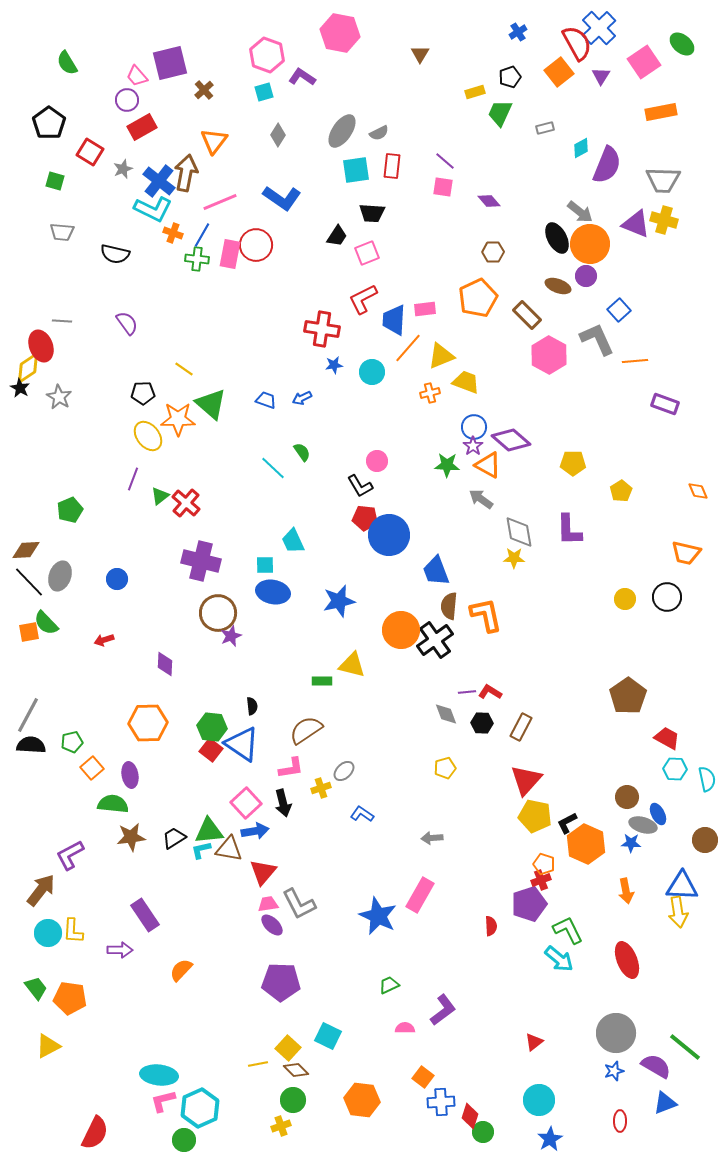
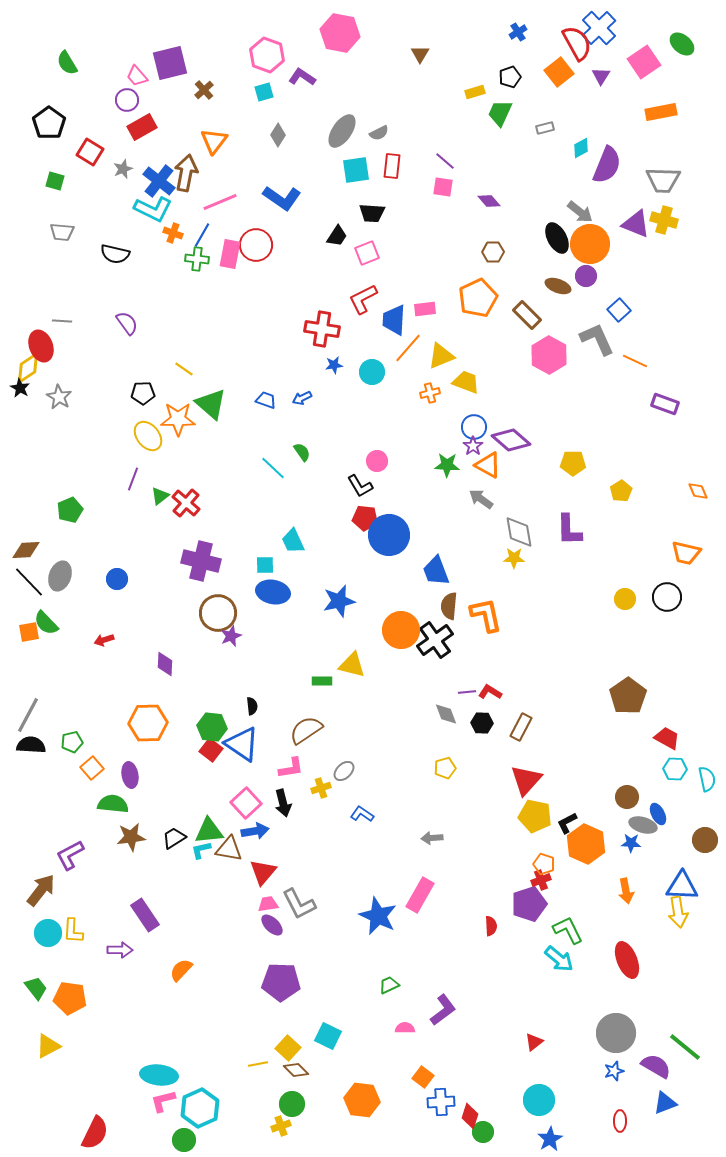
orange line at (635, 361): rotated 30 degrees clockwise
green circle at (293, 1100): moved 1 px left, 4 px down
